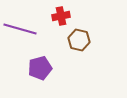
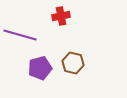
purple line: moved 6 px down
brown hexagon: moved 6 px left, 23 px down
